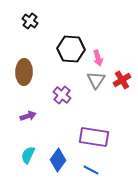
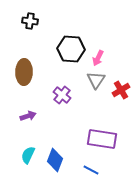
black cross: rotated 28 degrees counterclockwise
pink arrow: rotated 42 degrees clockwise
red cross: moved 1 px left, 10 px down
purple rectangle: moved 8 px right, 2 px down
blue diamond: moved 3 px left; rotated 15 degrees counterclockwise
